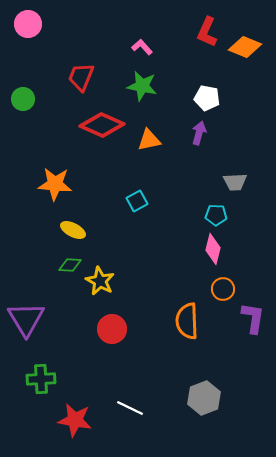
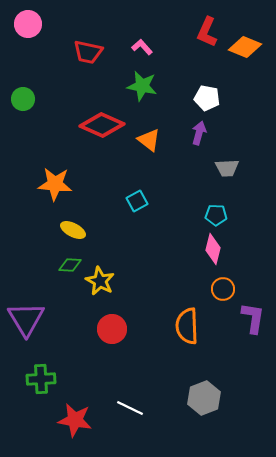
red trapezoid: moved 7 px right, 25 px up; rotated 100 degrees counterclockwise
orange triangle: rotated 50 degrees clockwise
gray trapezoid: moved 8 px left, 14 px up
orange semicircle: moved 5 px down
